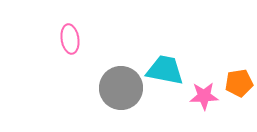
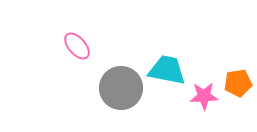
pink ellipse: moved 7 px right, 7 px down; rotated 32 degrees counterclockwise
cyan trapezoid: moved 2 px right
orange pentagon: moved 1 px left
